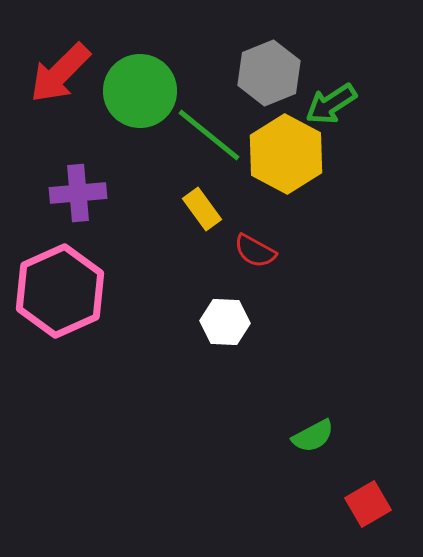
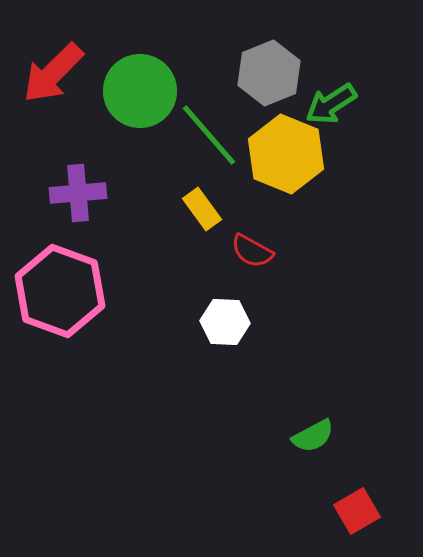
red arrow: moved 7 px left
green line: rotated 10 degrees clockwise
yellow hexagon: rotated 6 degrees counterclockwise
red semicircle: moved 3 px left
pink hexagon: rotated 16 degrees counterclockwise
red square: moved 11 px left, 7 px down
